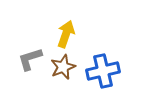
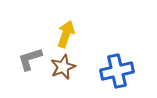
blue cross: moved 14 px right
